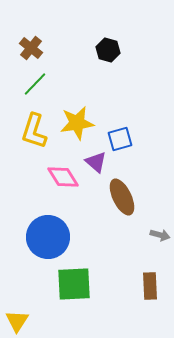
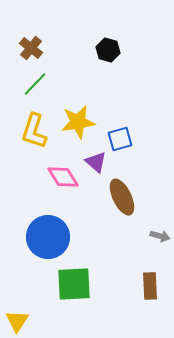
yellow star: moved 1 px right, 1 px up
gray arrow: moved 1 px down
